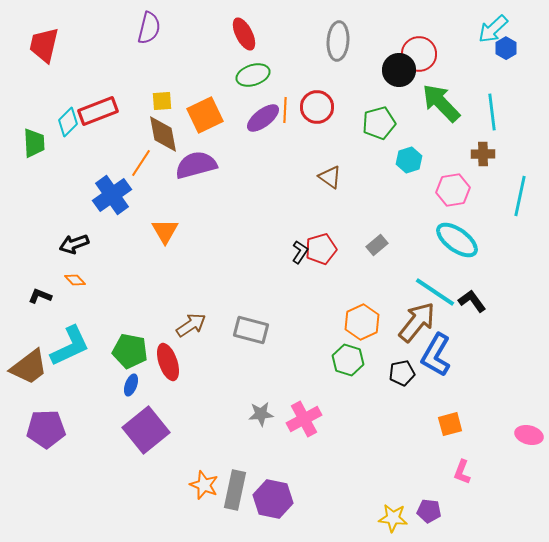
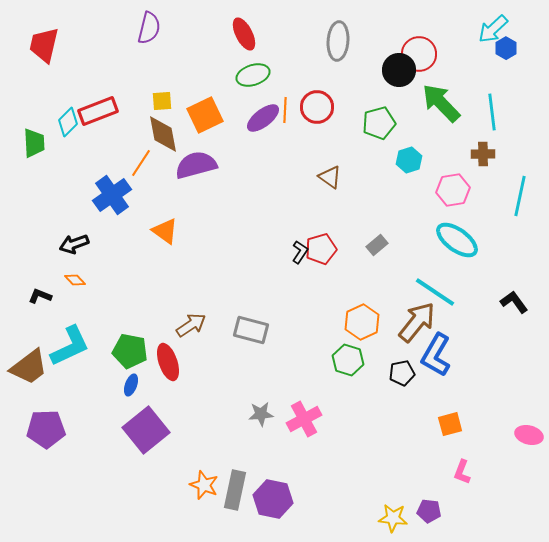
orange triangle at (165, 231): rotated 24 degrees counterclockwise
black L-shape at (472, 301): moved 42 px right, 1 px down
